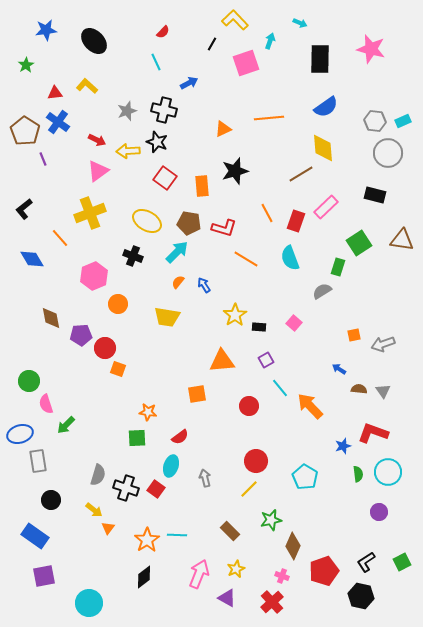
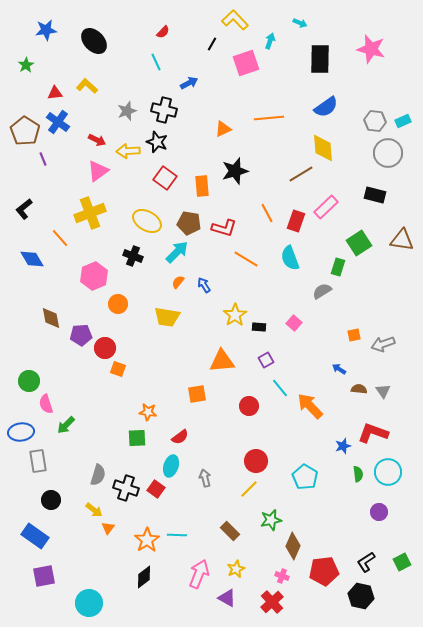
blue ellipse at (20, 434): moved 1 px right, 2 px up; rotated 10 degrees clockwise
red pentagon at (324, 571): rotated 12 degrees clockwise
